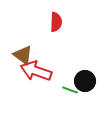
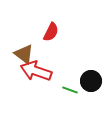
red semicircle: moved 5 px left, 10 px down; rotated 24 degrees clockwise
brown triangle: moved 1 px right, 1 px up
black circle: moved 6 px right
